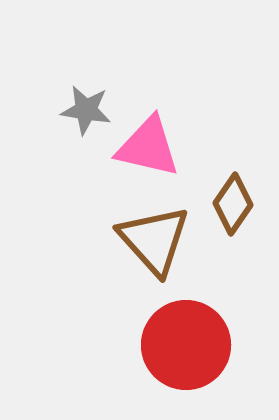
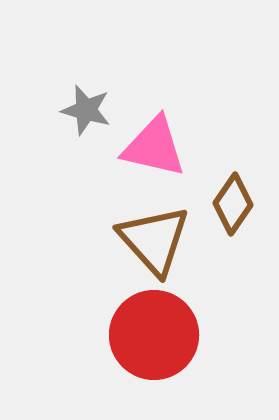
gray star: rotated 6 degrees clockwise
pink triangle: moved 6 px right
red circle: moved 32 px left, 10 px up
